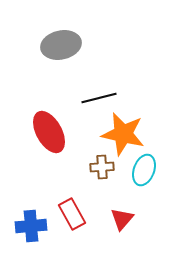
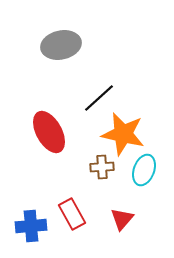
black line: rotated 28 degrees counterclockwise
